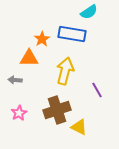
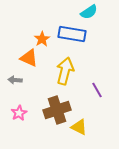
orange triangle: rotated 24 degrees clockwise
